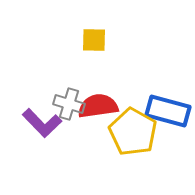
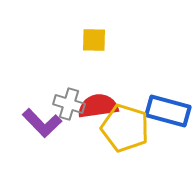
yellow pentagon: moved 8 px left, 4 px up; rotated 12 degrees counterclockwise
